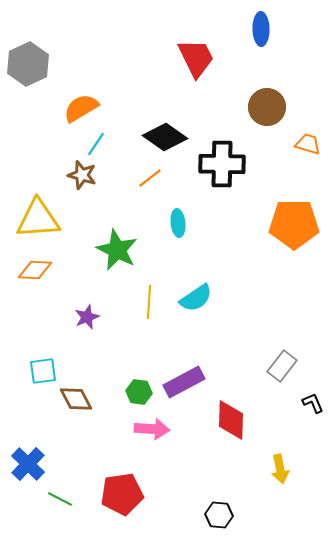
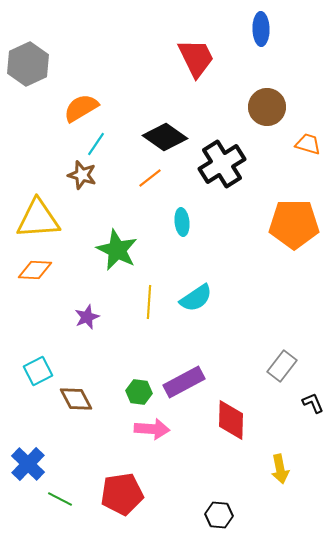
black cross: rotated 33 degrees counterclockwise
cyan ellipse: moved 4 px right, 1 px up
cyan square: moved 5 px left; rotated 20 degrees counterclockwise
